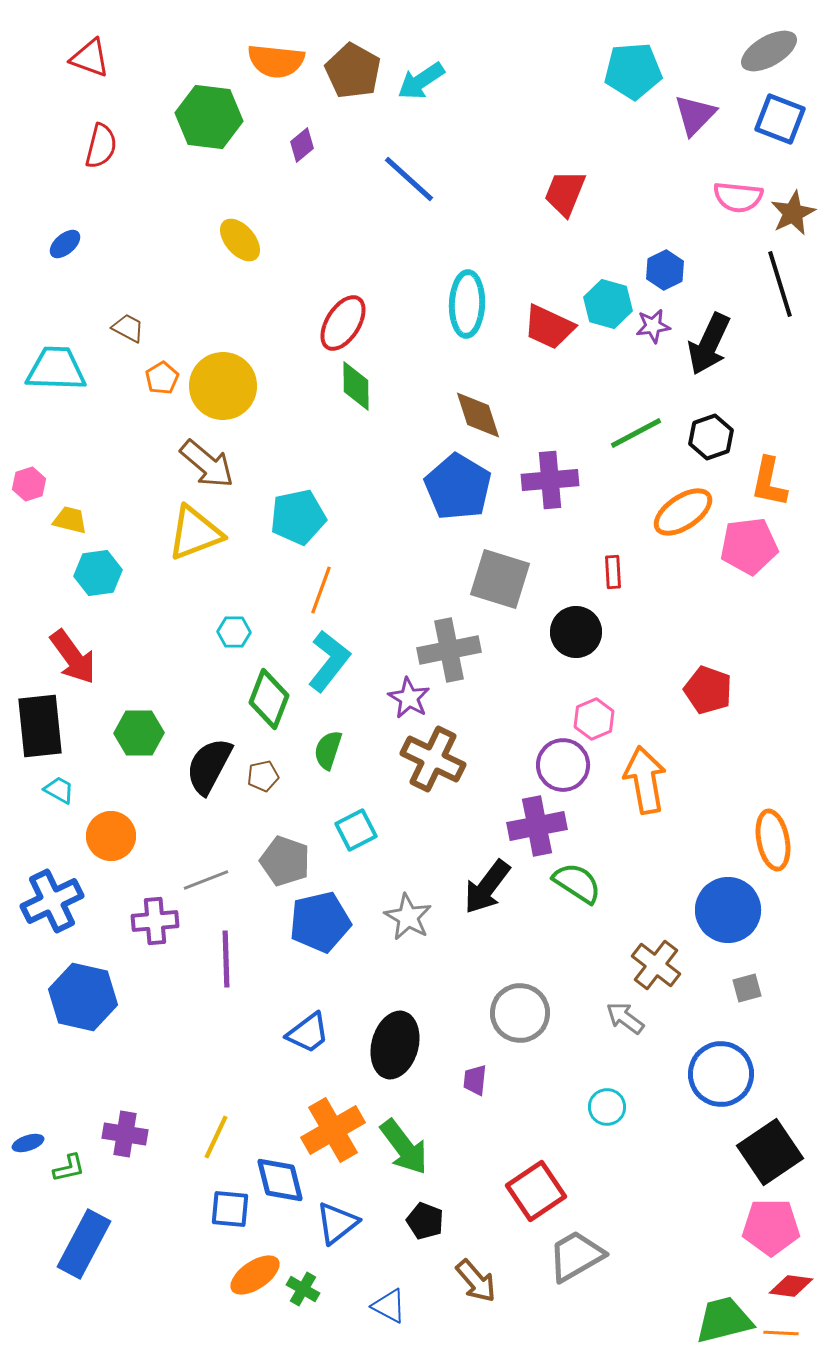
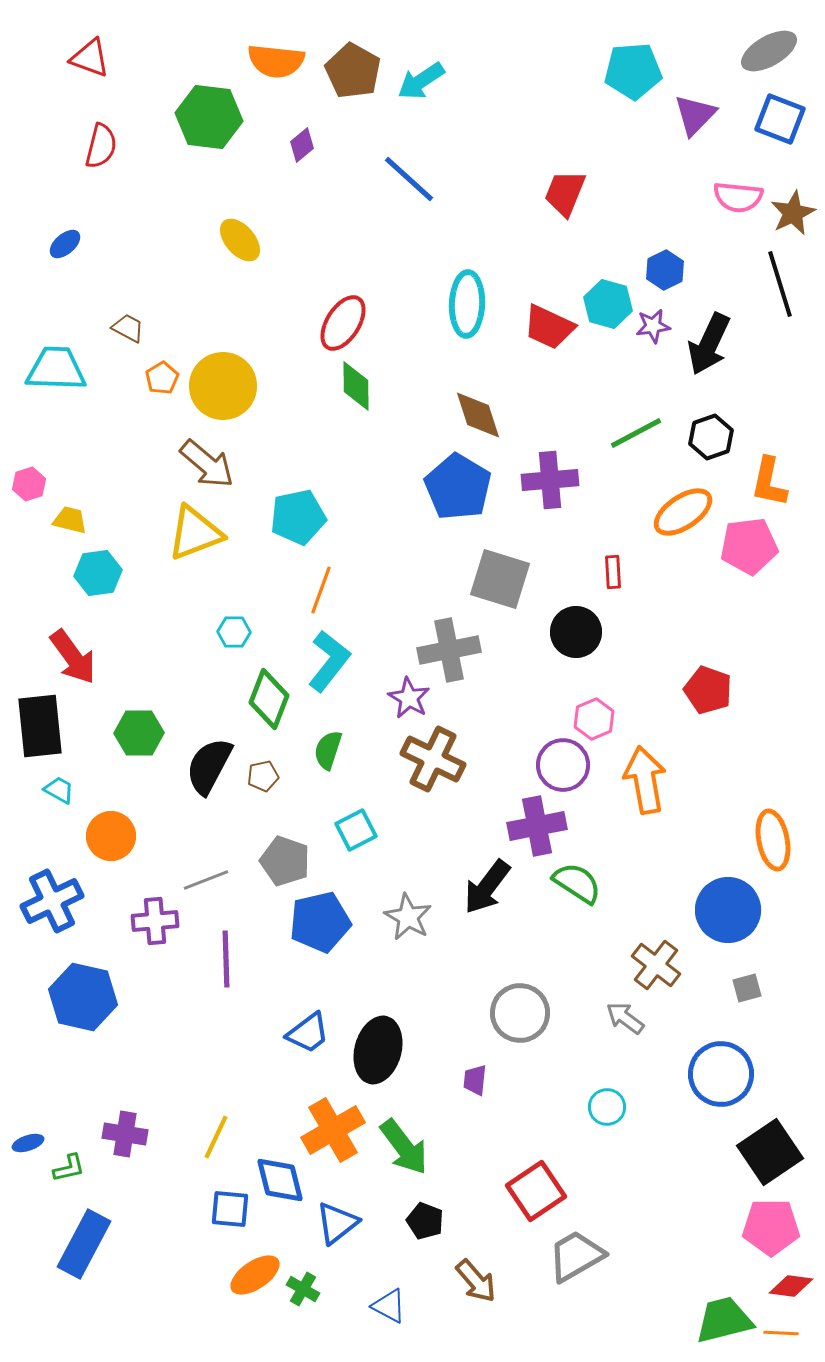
black ellipse at (395, 1045): moved 17 px left, 5 px down
